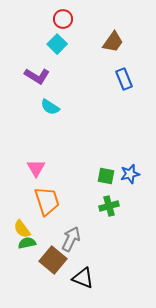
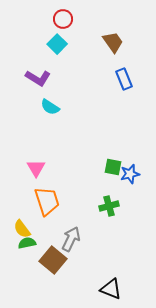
brown trapezoid: rotated 70 degrees counterclockwise
purple L-shape: moved 1 px right, 2 px down
green square: moved 7 px right, 9 px up
black triangle: moved 28 px right, 11 px down
